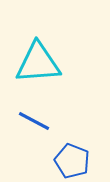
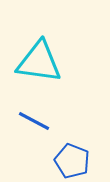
cyan triangle: moved 1 px right, 1 px up; rotated 12 degrees clockwise
